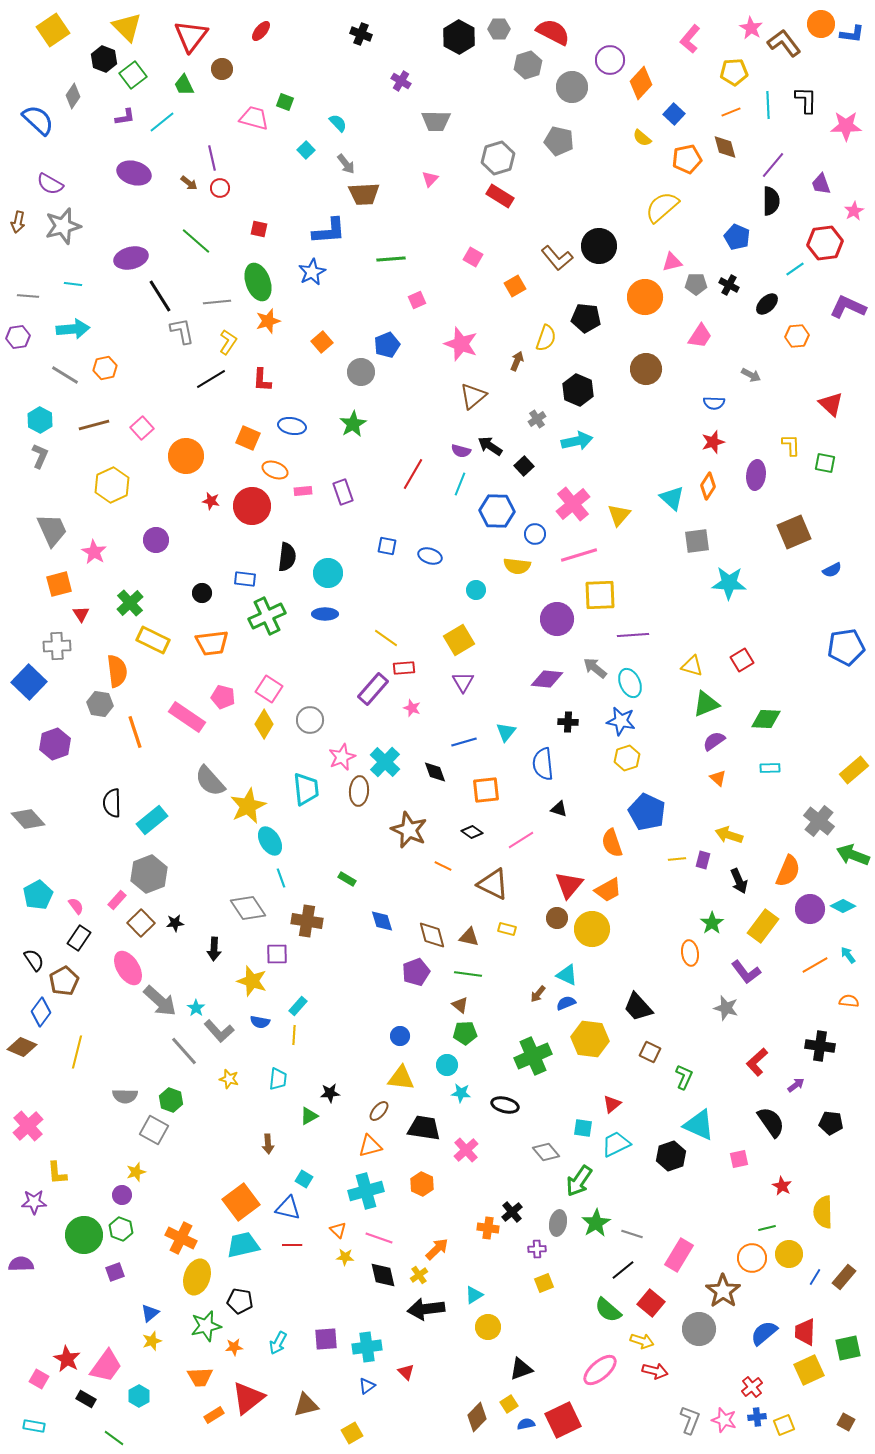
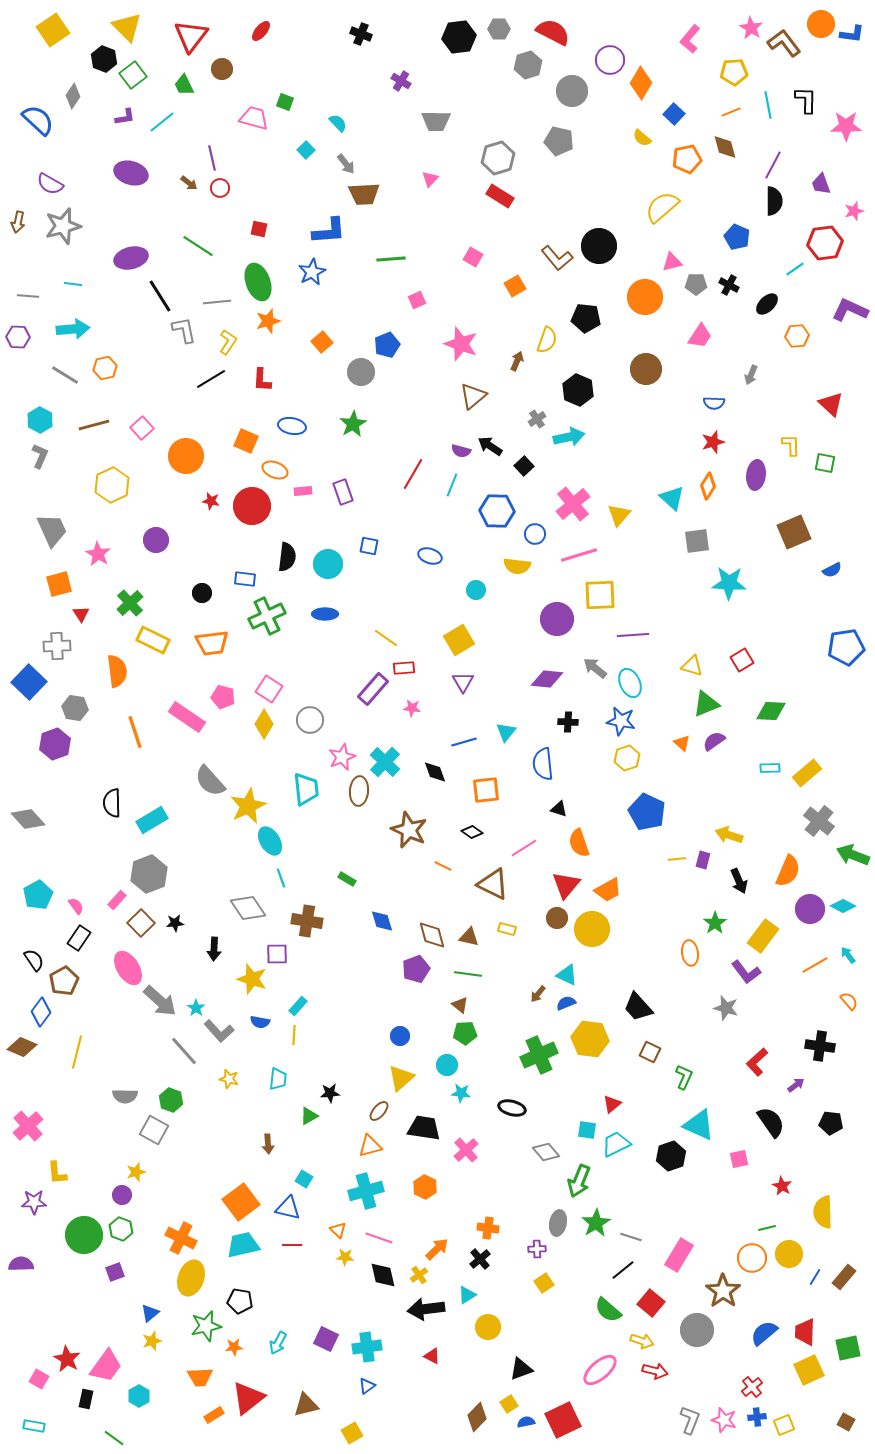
black hexagon at (459, 37): rotated 24 degrees clockwise
orange diamond at (641, 83): rotated 12 degrees counterclockwise
gray circle at (572, 87): moved 4 px down
cyan line at (768, 105): rotated 8 degrees counterclockwise
purple line at (773, 165): rotated 12 degrees counterclockwise
purple ellipse at (134, 173): moved 3 px left
black semicircle at (771, 201): moved 3 px right
pink star at (854, 211): rotated 12 degrees clockwise
green line at (196, 241): moved 2 px right, 5 px down; rotated 8 degrees counterclockwise
purple L-shape at (848, 307): moved 2 px right, 3 px down
gray L-shape at (182, 331): moved 2 px right, 1 px up
purple hexagon at (18, 337): rotated 10 degrees clockwise
yellow semicircle at (546, 338): moved 1 px right, 2 px down
gray arrow at (751, 375): rotated 84 degrees clockwise
orange square at (248, 438): moved 2 px left, 3 px down
cyan arrow at (577, 441): moved 8 px left, 4 px up
cyan line at (460, 484): moved 8 px left, 1 px down
blue square at (387, 546): moved 18 px left
pink star at (94, 552): moved 4 px right, 2 px down
cyan circle at (328, 573): moved 9 px up
gray hexagon at (100, 704): moved 25 px left, 4 px down
pink star at (412, 708): rotated 12 degrees counterclockwise
green diamond at (766, 719): moved 5 px right, 8 px up
yellow rectangle at (854, 770): moved 47 px left, 3 px down
orange triangle at (718, 778): moved 36 px left, 35 px up
cyan rectangle at (152, 820): rotated 8 degrees clockwise
pink line at (521, 840): moved 3 px right, 8 px down
orange semicircle at (612, 843): moved 33 px left
red triangle at (569, 885): moved 3 px left
green star at (712, 923): moved 3 px right
yellow rectangle at (763, 926): moved 10 px down
purple pentagon at (416, 972): moved 3 px up
yellow star at (252, 981): moved 2 px up
orange semicircle at (849, 1001): rotated 42 degrees clockwise
green cross at (533, 1056): moved 6 px right, 1 px up
yellow triangle at (401, 1078): rotated 48 degrees counterclockwise
black ellipse at (505, 1105): moved 7 px right, 3 px down
cyan square at (583, 1128): moved 4 px right, 2 px down
green arrow at (579, 1181): rotated 12 degrees counterclockwise
orange hexagon at (422, 1184): moved 3 px right, 3 px down
black cross at (512, 1212): moved 32 px left, 47 px down
gray line at (632, 1234): moved 1 px left, 3 px down
yellow ellipse at (197, 1277): moved 6 px left, 1 px down
yellow square at (544, 1283): rotated 12 degrees counterclockwise
cyan triangle at (474, 1295): moved 7 px left
gray circle at (699, 1329): moved 2 px left, 1 px down
purple square at (326, 1339): rotated 30 degrees clockwise
red triangle at (406, 1372): moved 26 px right, 16 px up; rotated 18 degrees counterclockwise
black rectangle at (86, 1399): rotated 72 degrees clockwise
blue semicircle at (526, 1424): moved 2 px up
